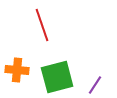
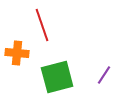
orange cross: moved 17 px up
purple line: moved 9 px right, 10 px up
